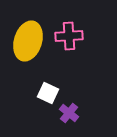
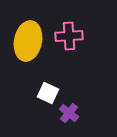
yellow ellipse: rotated 6 degrees counterclockwise
